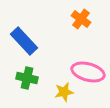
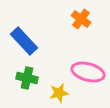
yellow star: moved 5 px left, 1 px down
